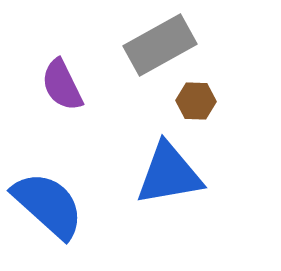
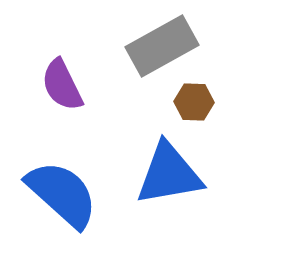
gray rectangle: moved 2 px right, 1 px down
brown hexagon: moved 2 px left, 1 px down
blue semicircle: moved 14 px right, 11 px up
